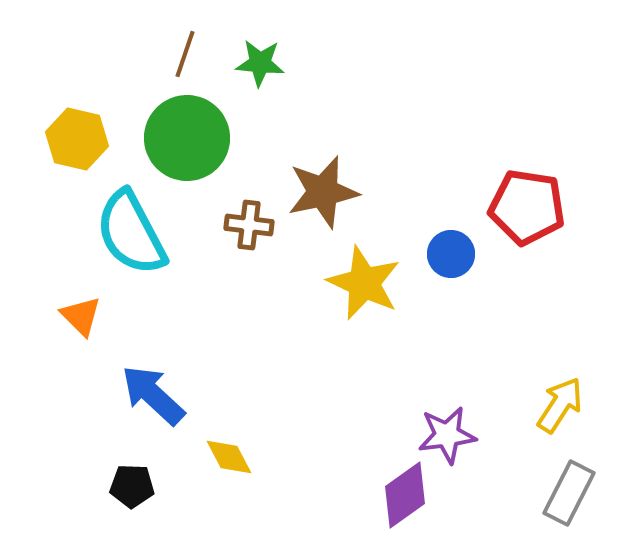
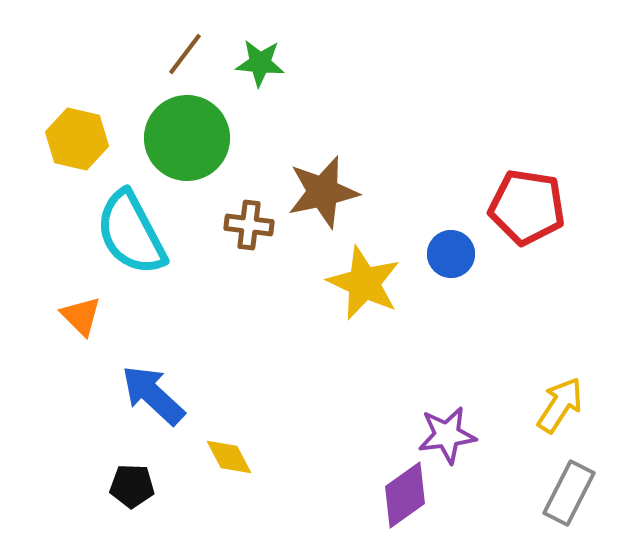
brown line: rotated 18 degrees clockwise
